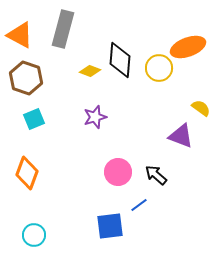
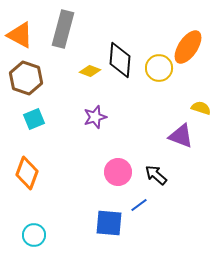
orange ellipse: rotated 36 degrees counterclockwise
yellow semicircle: rotated 18 degrees counterclockwise
blue square: moved 1 px left, 3 px up; rotated 12 degrees clockwise
